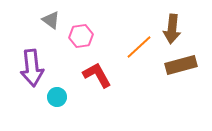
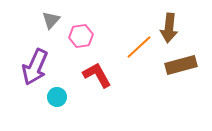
gray triangle: rotated 36 degrees clockwise
brown arrow: moved 3 px left, 1 px up
purple arrow: moved 3 px right, 1 px up; rotated 30 degrees clockwise
